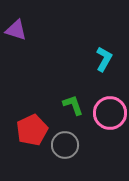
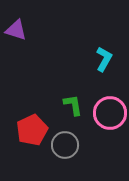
green L-shape: rotated 10 degrees clockwise
